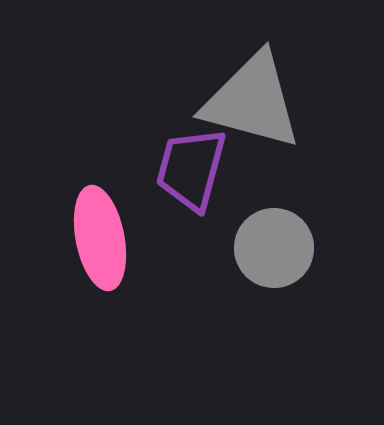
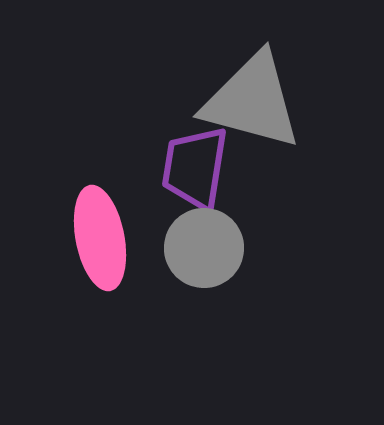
purple trapezoid: moved 4 px right, 1 px up; rotated 6 degrees counterclockwise
gray circle: moved 70 px left
